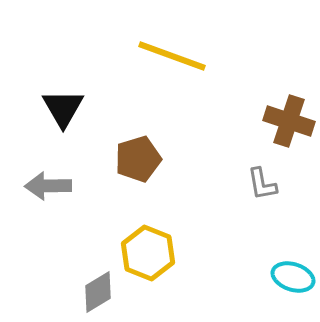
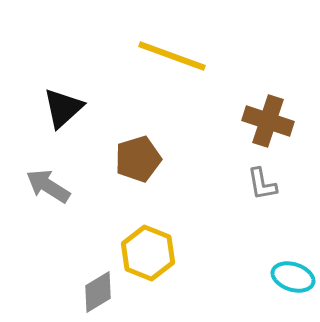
black triangle: rotated 18 degrees clockwise
brown cross: moved 21 px left
gray arrow: rotated 33 degrees clockwise
